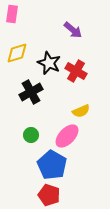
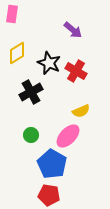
yellow diamond: rotated 15 degrees counterclockwise
pink ellipse: moved 1 px right
blue pentagon: moved 1 px up
red pentagon: rotated 10 degrees counterclockwise
